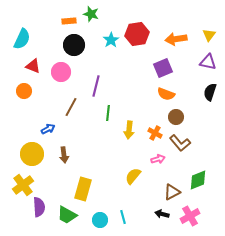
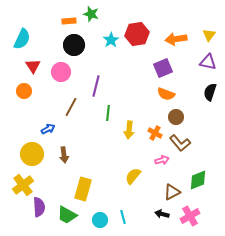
red triangle: rotated 35 degrees clockwise
pink arrow: moved 4 px right, 1 px down
